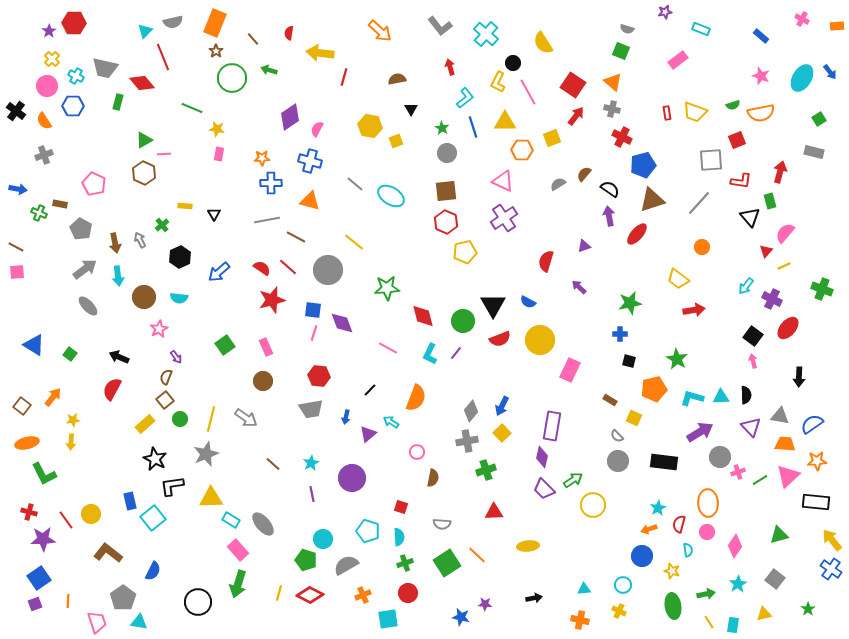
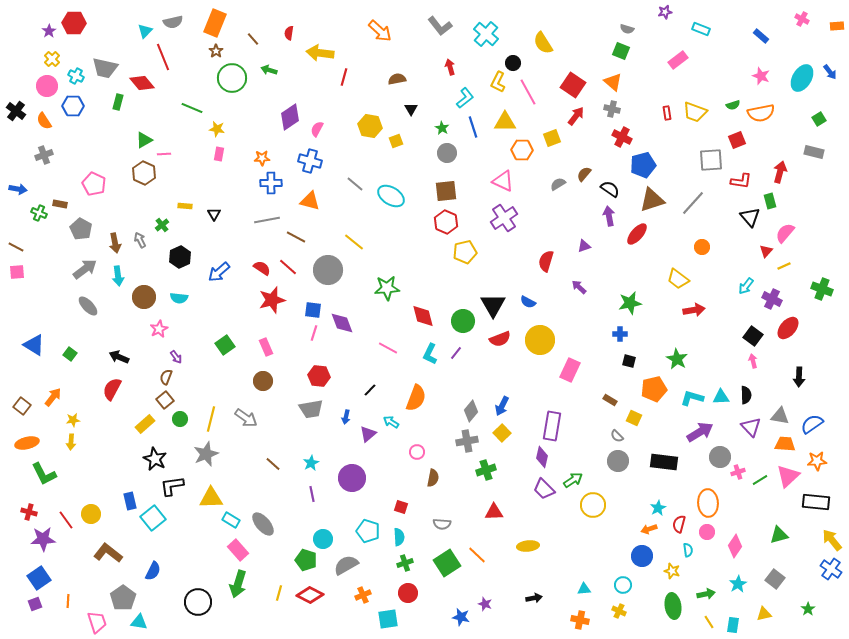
gray line at (699, 203): moved 6 px left
purple star at (485, 604): rotated 16 degrees clockwise
